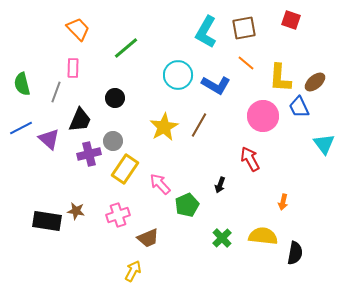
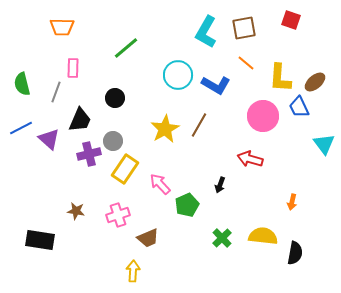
orange trapezoid: moved 16 px left, 2 px up; rotated 135 degrees clockwise
yellow star: moved 1 px right, 2 px down
red arrow: rotated 45 degrees counterclockwise
orange arrow: moved 9 px right
black rectangle: moved 7 px left, 19 px down
yellow arrow: rotated 25 degrees counterclockwise
